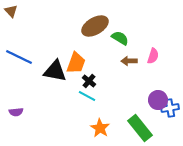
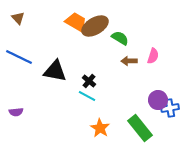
brown triangle: moved 7 px right, 7 px down
orange trapezoid: moved 41 px up; rotated 80 degrees counterclockwise
